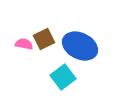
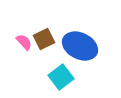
pink semicircle: moved 2 px up; rotated 36 degrees clockwise
cyan square: moved 2 px left
